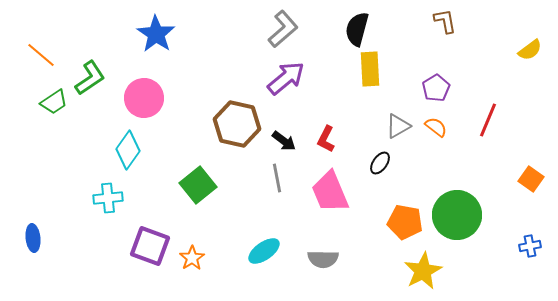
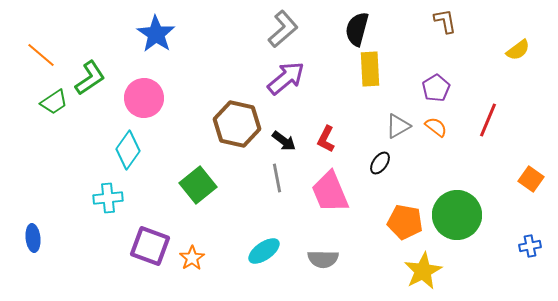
yellow semicircle: moved 12 px left
